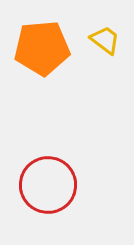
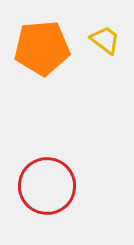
red circle: moved 1 px left, 1 px down
